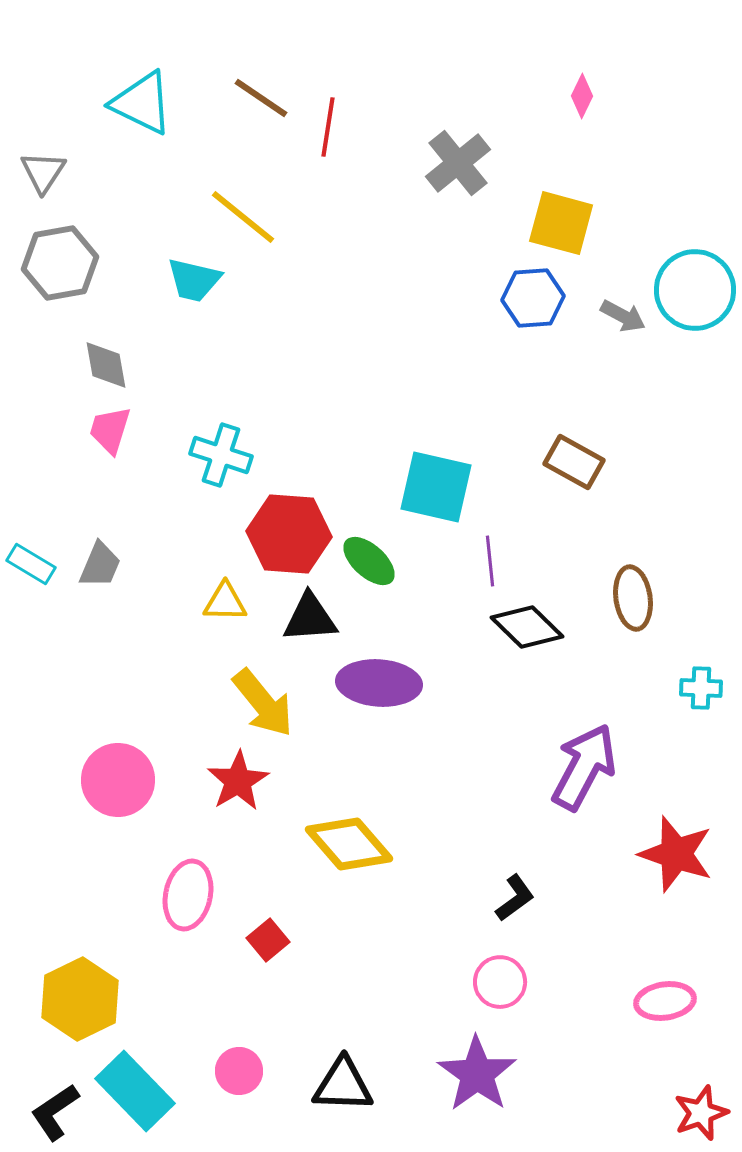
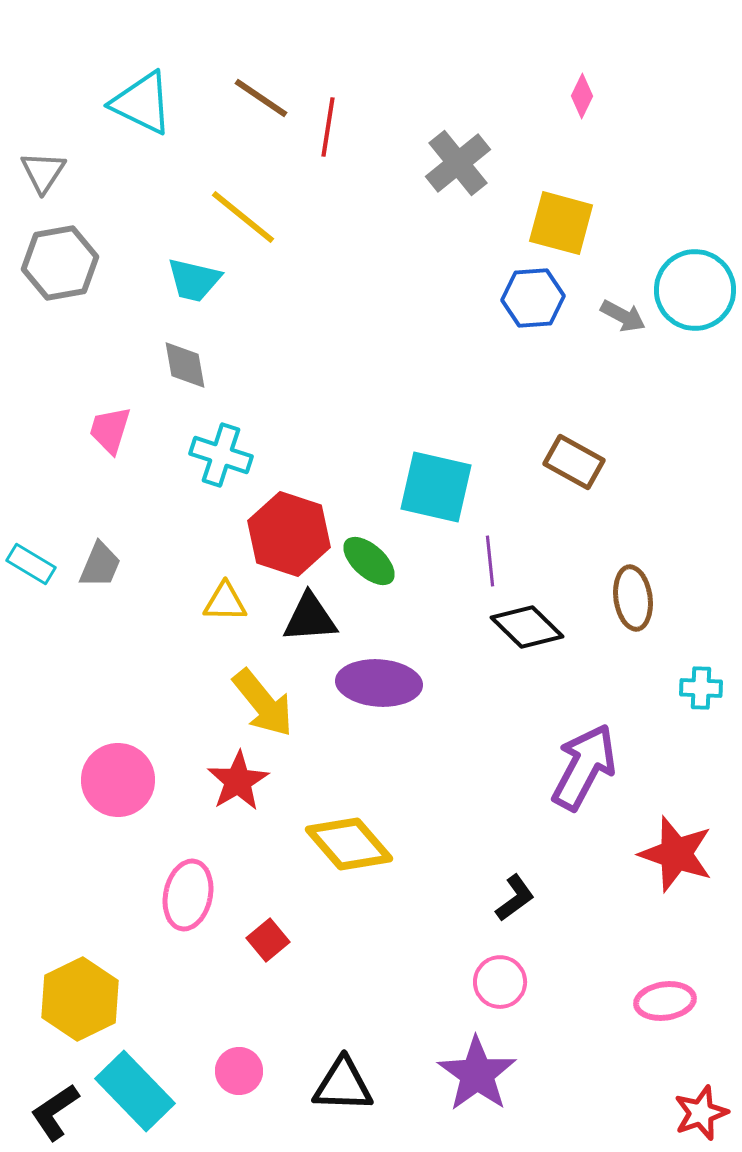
gray diamond at (106, 365): moved 79 px right
red hexagon at (289, 534): rotated 14 degrees clockwise
